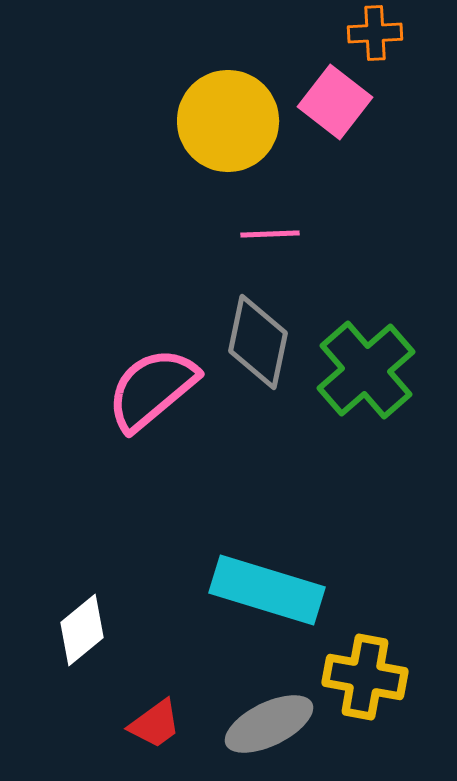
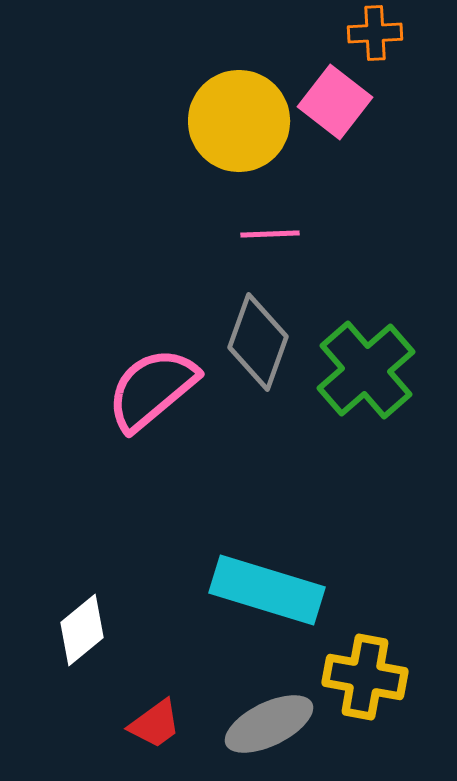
yellow circle: moved 11 px right
gray diamond: rotated 8 degrees clockwise
